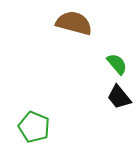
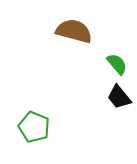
brown semicircle: moved 8 px down
